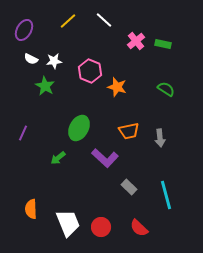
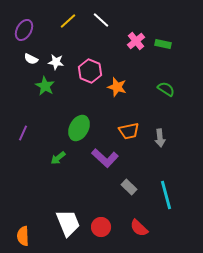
white line: moved 3 px left
white star: moved 2 px right, 1 px down; rotated 14 degrees clockwise
orange semicircle: moved 8 px left, 27 px down
